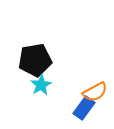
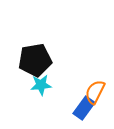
cyan star: rotated 25 degrees clockwise
orange semicircle: rotated 145 degrees clockwise
